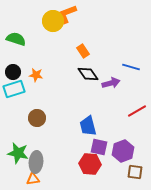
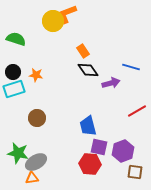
black diamond: moved 4 px up
gray ellipse: rotated 55 degrees clockwise
orange triangle: moved 1 px left, 1 px up
